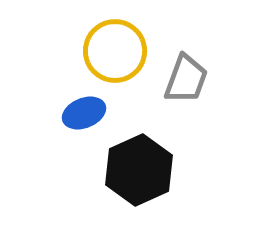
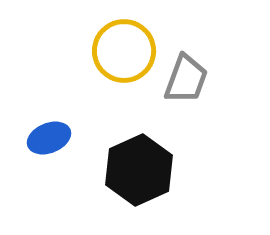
yellow circle: moved 9 px right
blue ellipse: moved 35 px left, 25 px down
